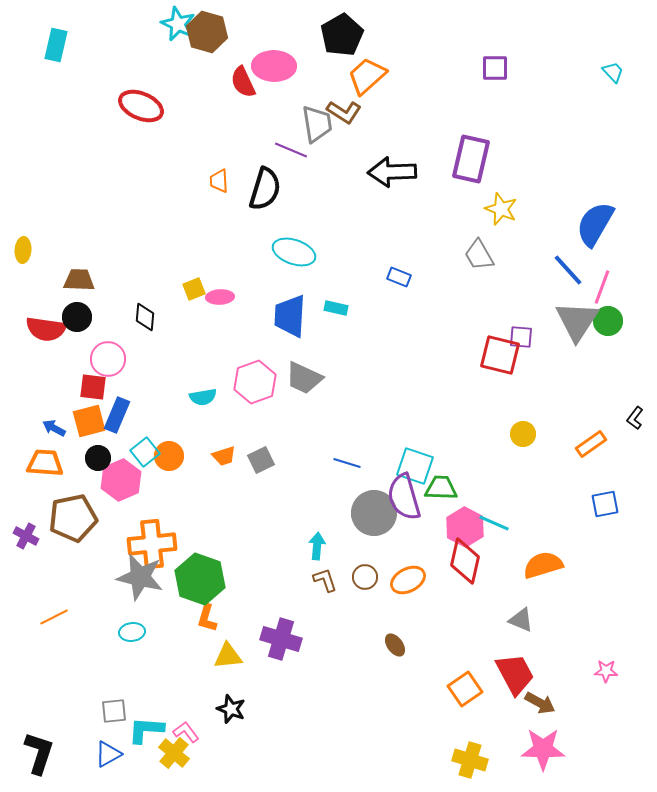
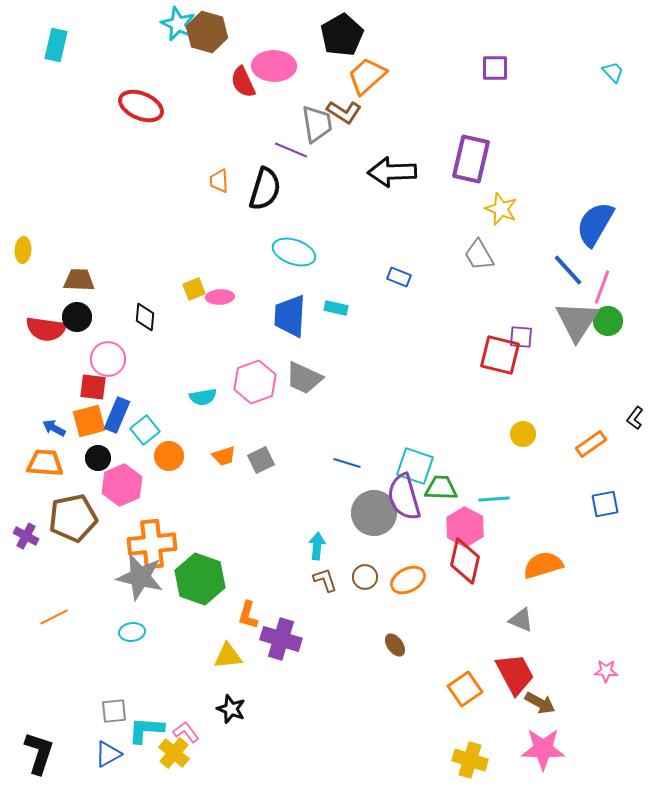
cyan square at (145, 452): moved 22 px up
pink hexagon at (121, 480): moved 1 px right, 5 px down
cyan line at (494, 523): moved 24 px up; rotated 28 degrees counterclockwise
orange L-shape at (207, 618): moved 41 px right, 3 px up
